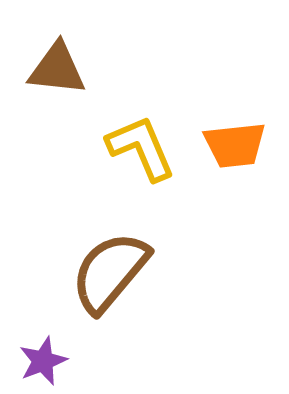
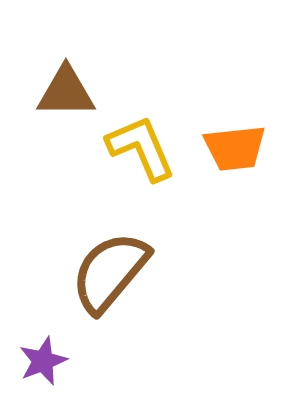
brown triangle: moved 9 px right, 23 px down; rotated 6 degrees counterclockwise
orange trapezoid: moved 3 px down
